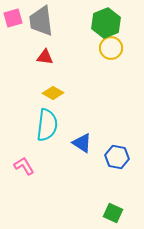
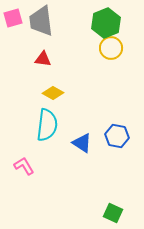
red triangle: moved 2 px left, 2 px down
blue hexagon: moved 21 px up
